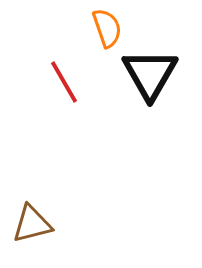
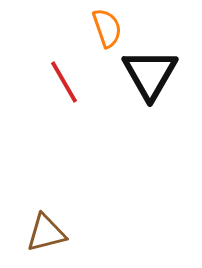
brown triangle: moved 14 px right, 9 px down
